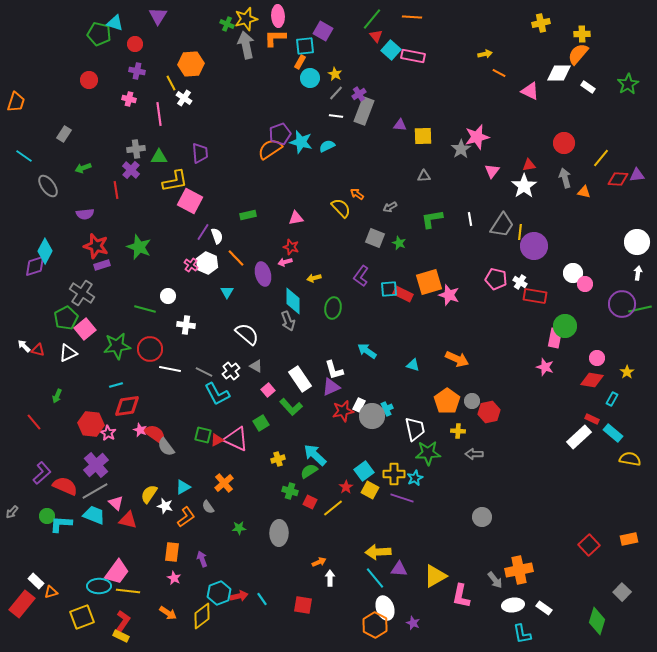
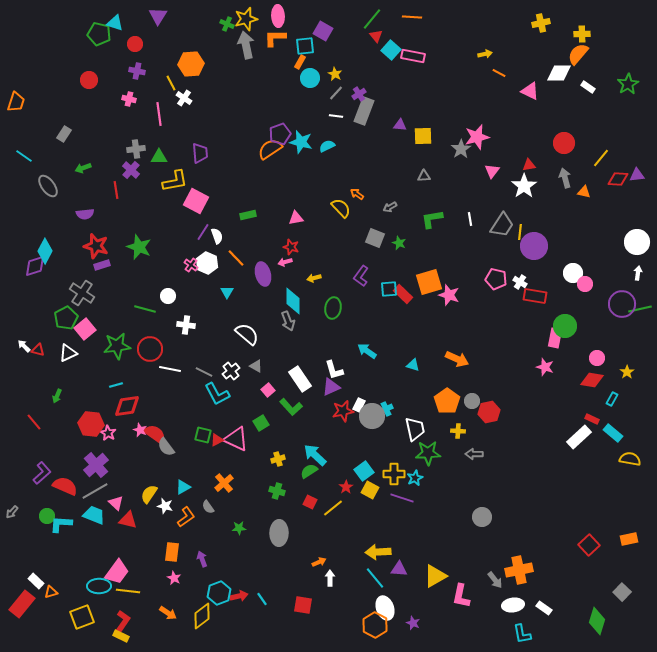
pink square at (190, 201): moved 6 px right
red rectangle at (403, 294): rotated 18 degrees clockwise
green cross at (290, 491): moved 13 px left
